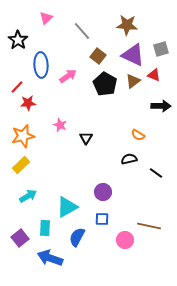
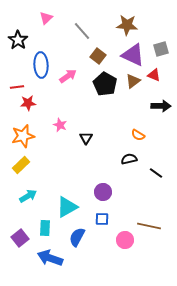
red line: rotated 40 degrees clockwise
